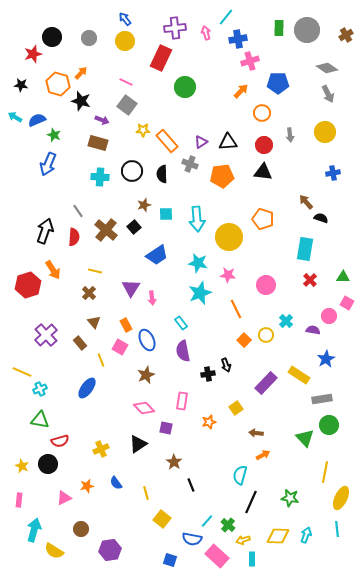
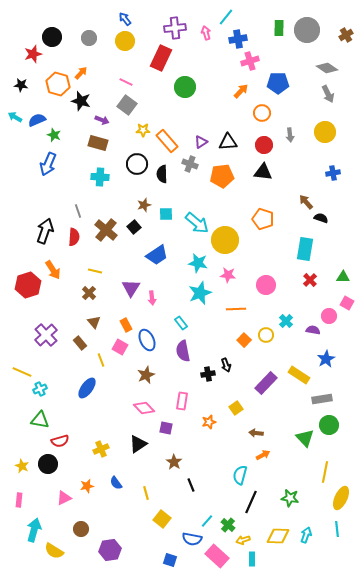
black circle at (132, 171): moved 5 px right, 7 px up
gray line at (78, 211): rotated 16 degrees clockwise
cyan arrow at (197, 219): moved 4 px down; rotated 45 degrees counterclockwise
yellow circle at (229, 237): moved 4 px left, 3 px down
orange line at (236, 309): rotated 66 degrees counterclockwise
